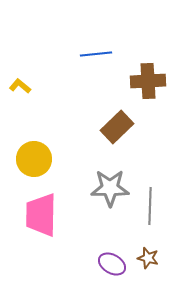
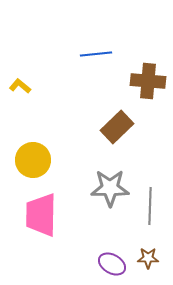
brown cross: rotated 8 degrees clockwise
yellow circle: moved 1 px left, 1 px down
brown star: rotated 15 degrees counterclockwise
